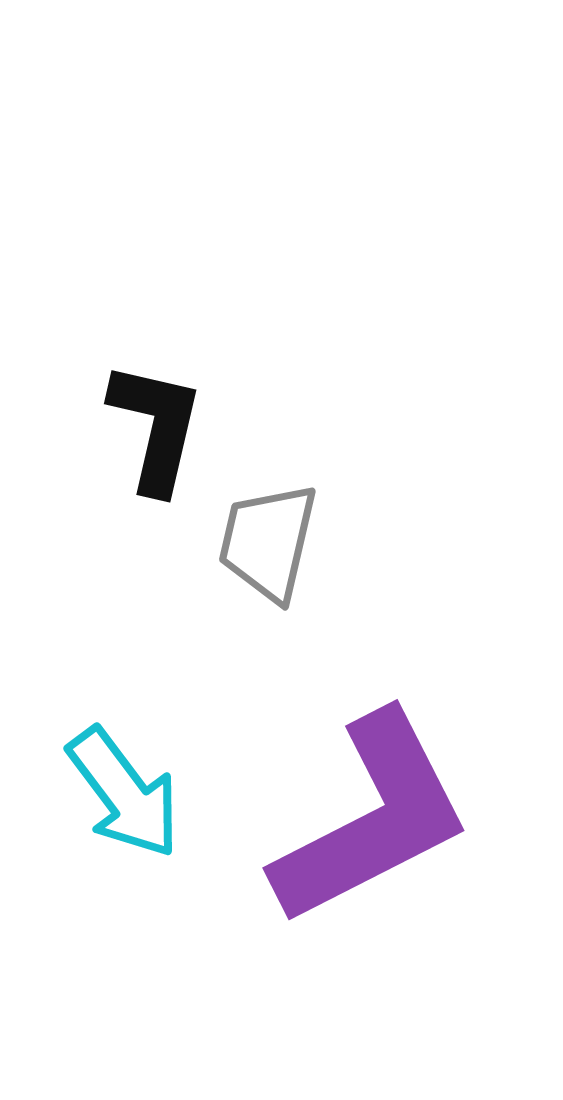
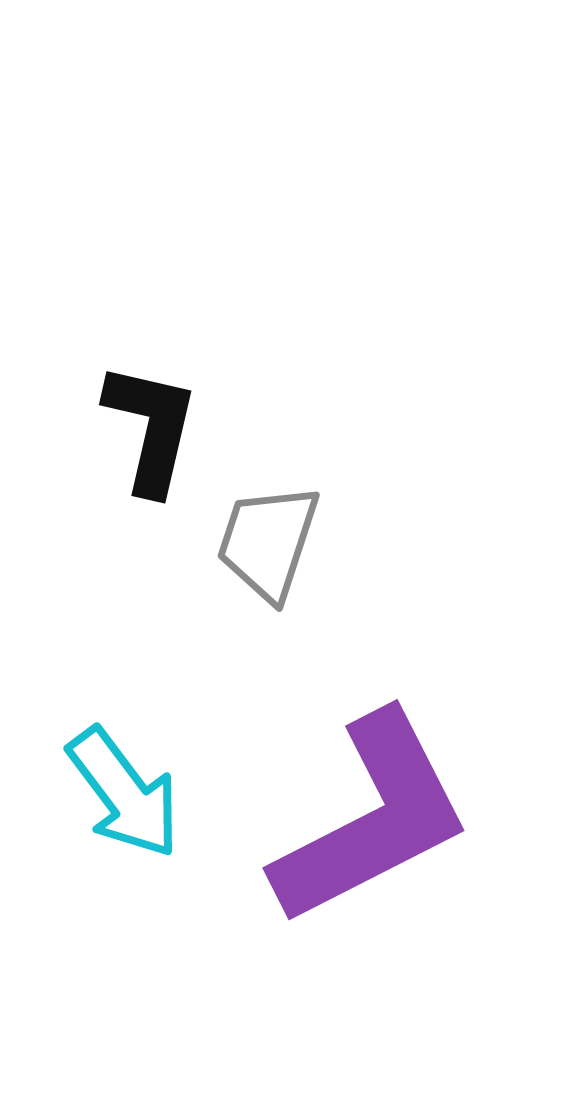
black L-shape: moved 5 px left, 1 px down
gray trapezoid: rotated 5 degrees clockwise
